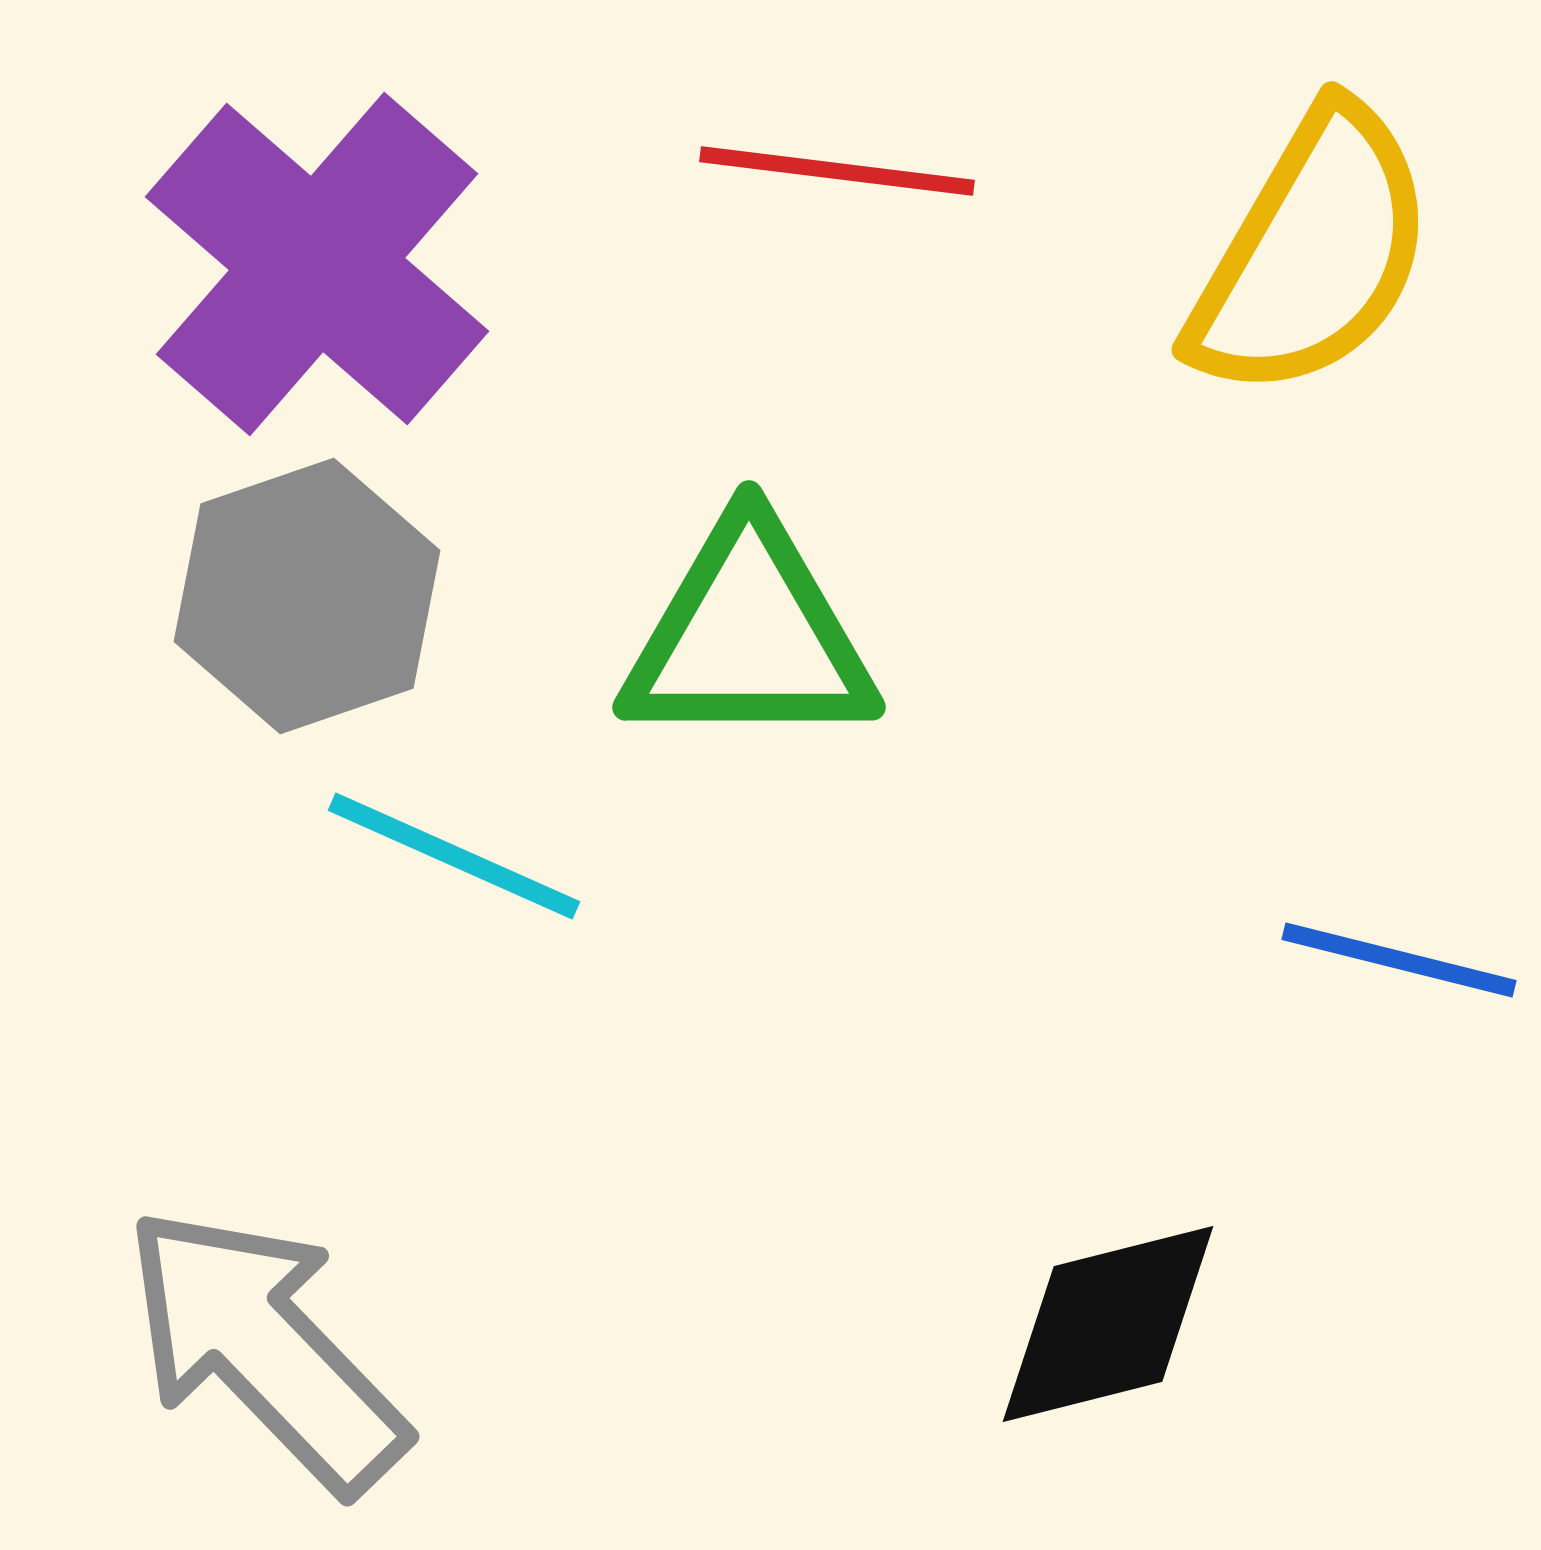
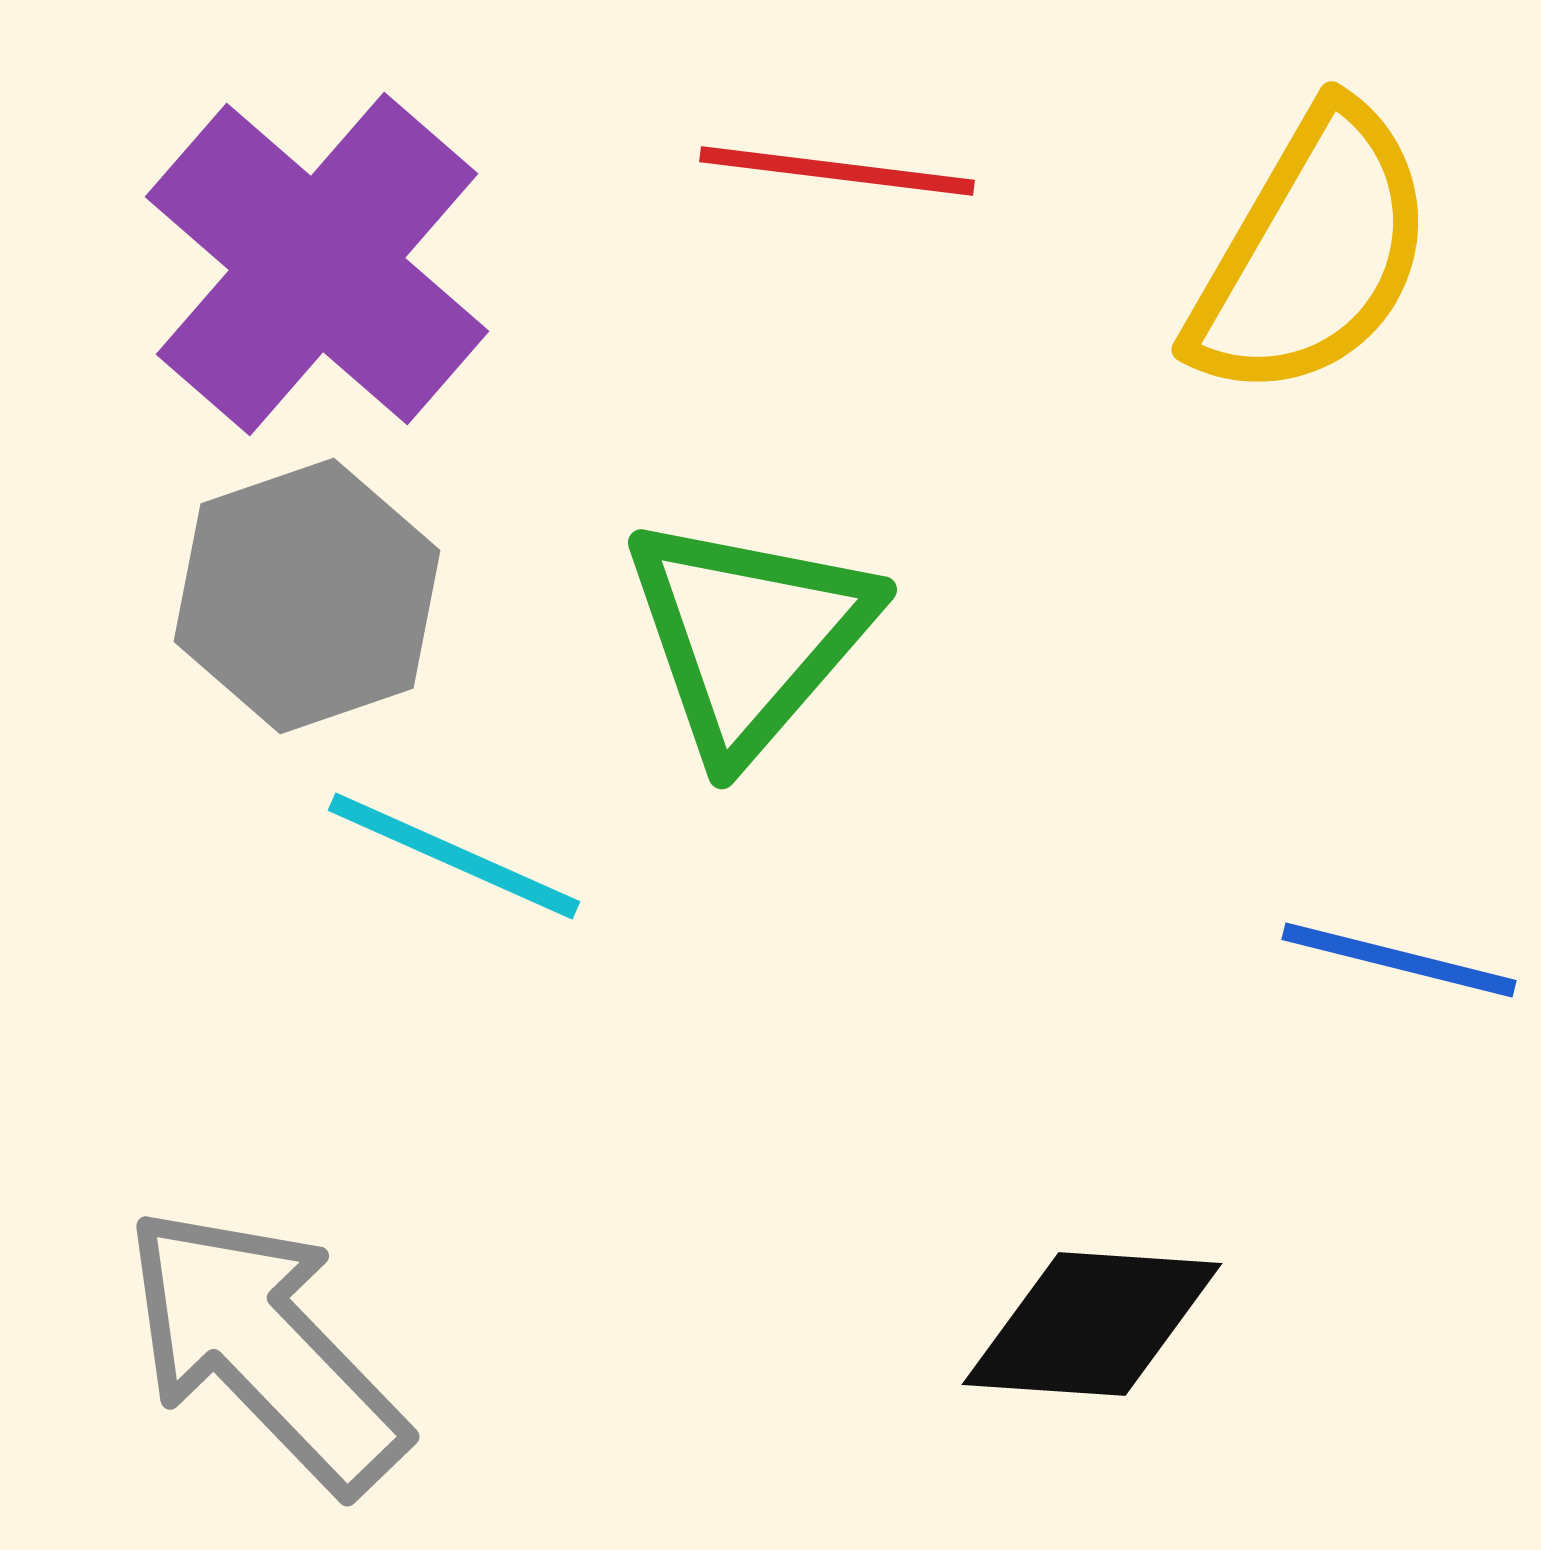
green triangle: rotated 49 degrees counterclockwise
black diamond: moved 16 px left; rotated 18 degrees clockwise
